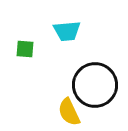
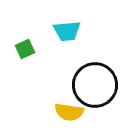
green square: rotated 30 degrees counterclockwise
yellow semicircle: rotated 56 degrees counterclockwise
